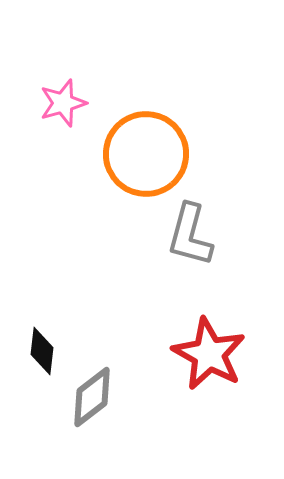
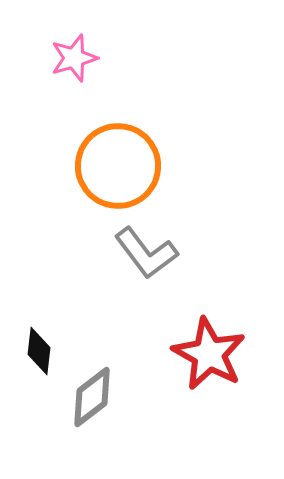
pink star: moved 11 px right, 45 px up
orange circle: moved 28 px left, 12 px down
gray L-shape: moved 44 px left, 18 px down; rotated 52 degrees counterclockwise
black diamond: moved 3 px left
